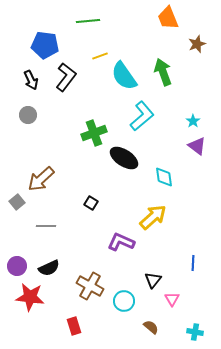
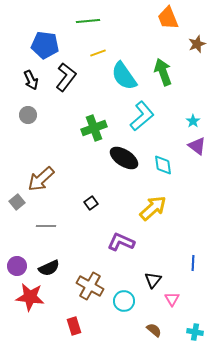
yellow line: moved 2 px left, 3 px up
green cross: moved 5 px up
cyan diamond: moved 1 px left, 12 px up
black square: rotated 24 degrees clockwise
yellow arrow: moved 9 px up
brown semicircle: moved 3 px right, 3 px down
